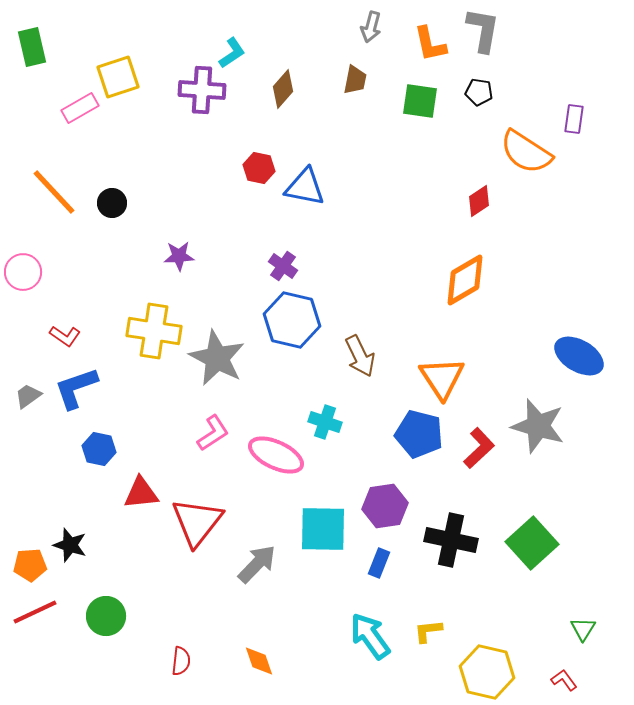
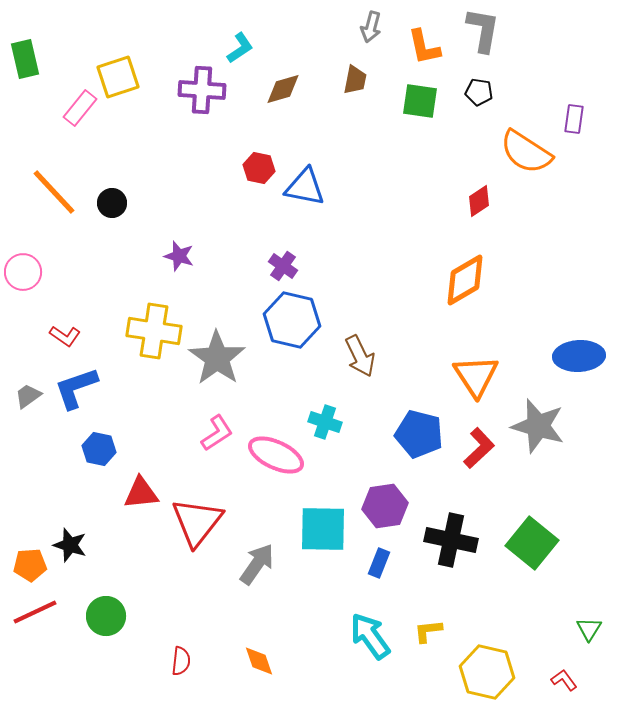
orange L-shape at (430, 44): moved 6 px left, 3 px down
green rectangle at (32, 47): moved 7 px left, 12 px down
cyan L-shape at (232, 53): moved 8 px right, 5 px up
brown diamond at (283, 89): rotated 33 degrees clockwise
pink rectangle at (80, 108): rotated 21 degrees counterclockwise
purple star at (179, 256): rotated 20 degrees clockwise
blue ellipse at (579, 356): rotated 33 degrees counterclockwise
gray star at (217, 358): rotated 8 degrees clockwise
orange triangle at (442, 378): moved 34 px right, 2 px up
pink L-shape at (213, 433): moved 4 px right
green square at (532, 543): rotated 9 degrees counterclockwise
gray arrow at (257, 564): rotated 9 degrees counterclockwise
green triangle at (583, 629): moved 6 px right
